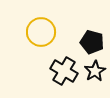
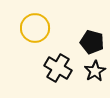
yellow circle: moved 6 px left, 4 px up
black cross: moved 6 px left, 3 px up
